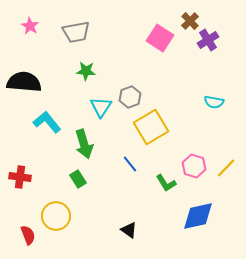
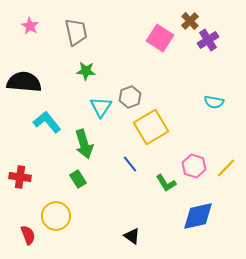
gray trapezoid: rotated 92 degrees counterclockwise
black triangle: moved 3 px right, 6 px down
